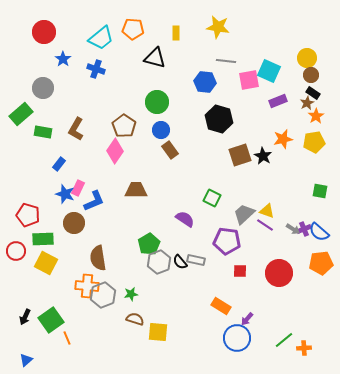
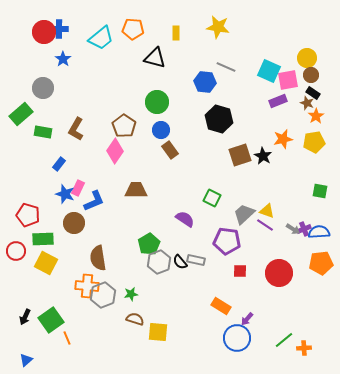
gray line at (226, 61): moved 6 px down; rotated 18 degrees clockwise
blue cross at (96, 69): moved 37 px left, 40 px up; rotated 18 degrees counterclockwise
pink square at (249, 80): moved 39 px right
brown star at (307, 103): rotated 24 degrees counterclockwise
blue semicircle at (319, 232): rotated 135 degrees clockwise
